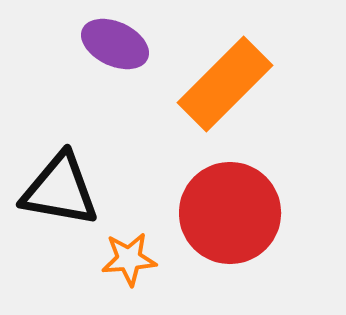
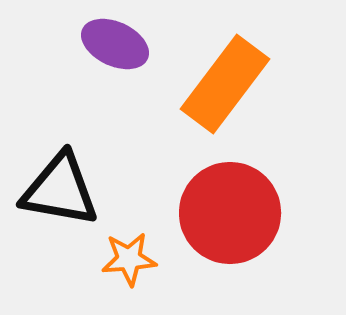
orange rectangle: rotated 8 degrees counterclockwise
